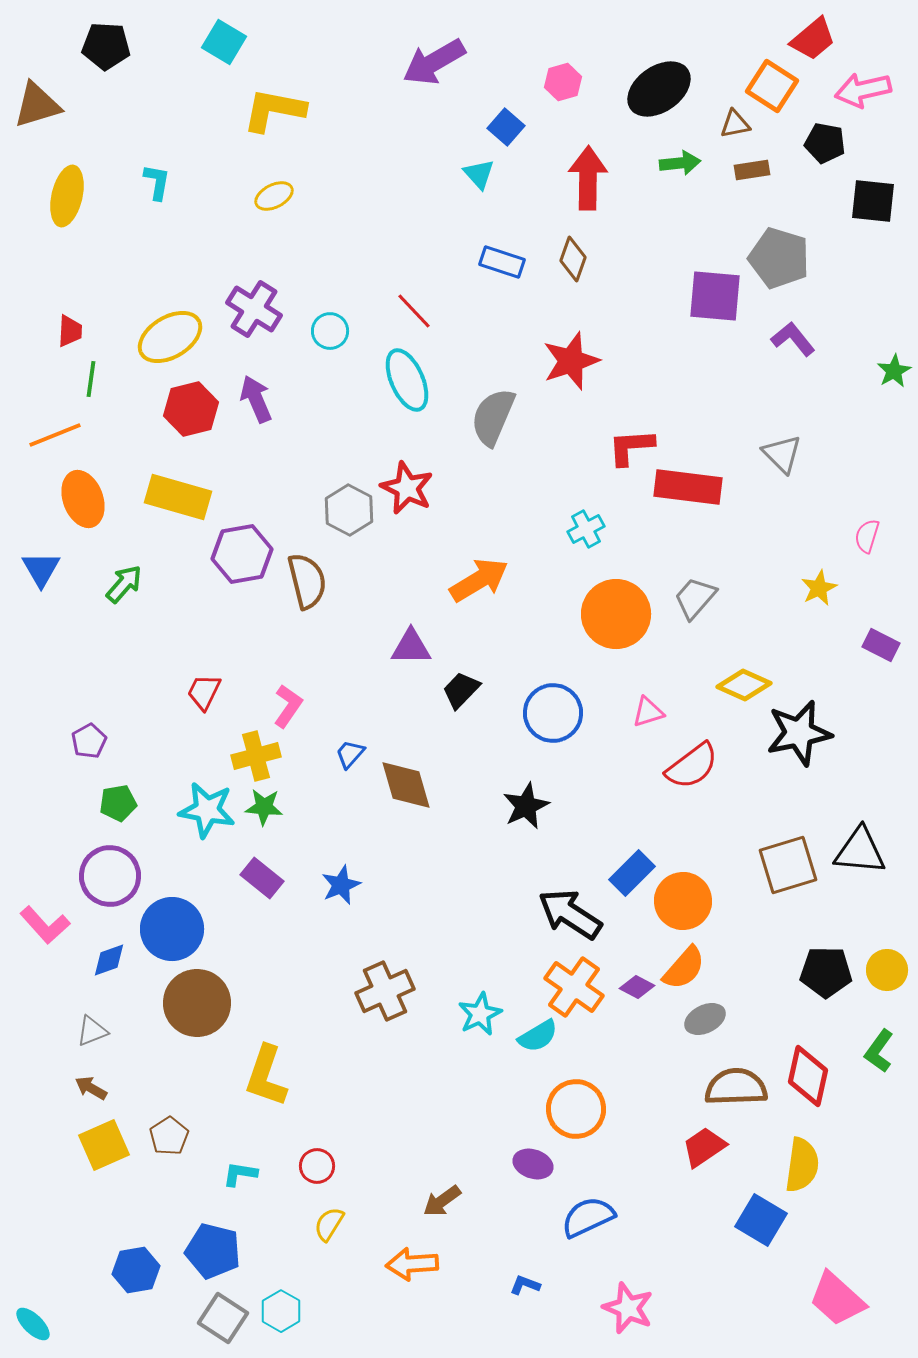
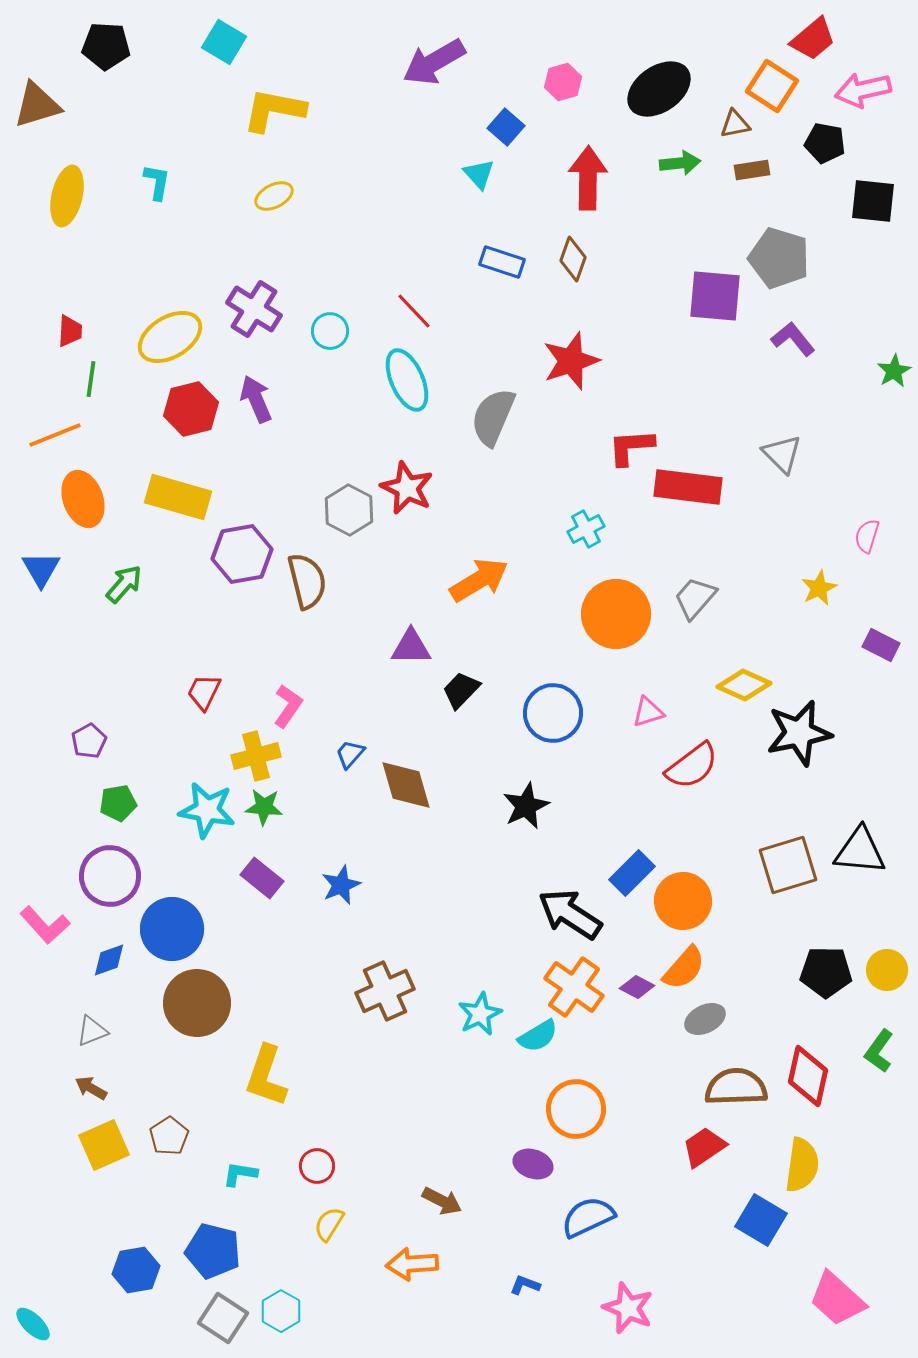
brown arrow at (442, 1201): rotated 117 degrees counterclockwise
